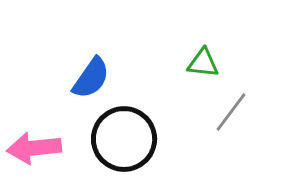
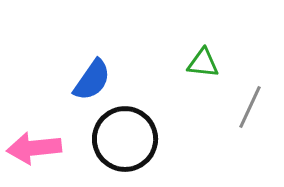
blue semicircle: moved 1 px right, 2 px down
gray line: moved 19 px right, 5 px up; rotated 12 degrees counterclockwise
black circle: moved 1 px right
